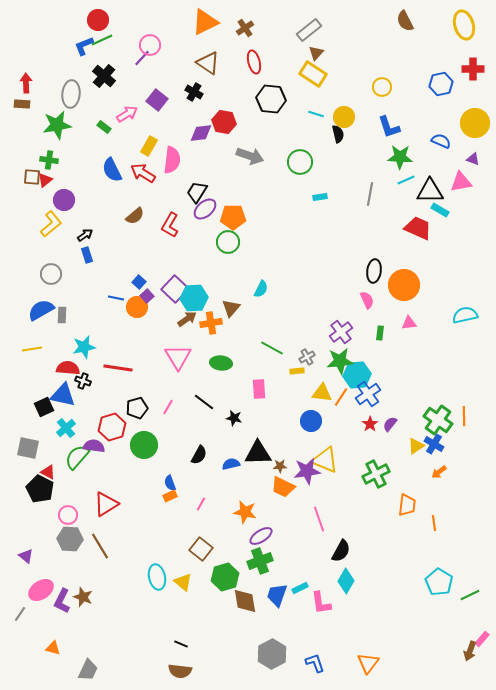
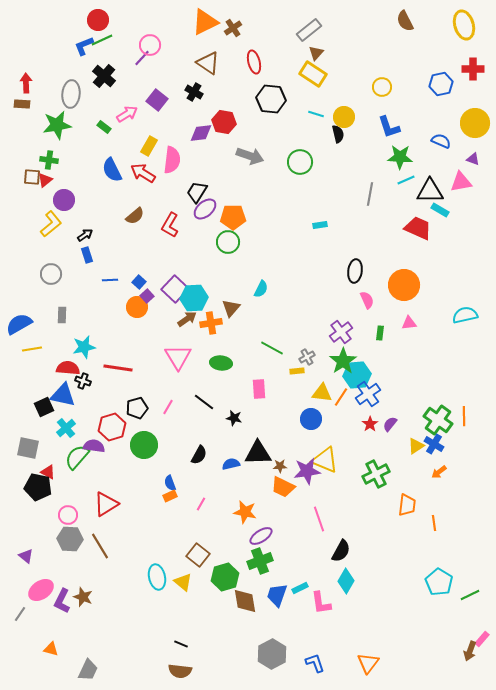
brown cross at (245, 28): moved 12 px left
cyan rectangle at (320, 197): moved 28 px down
black ellipse at (374, 271): moved 19 px left
blue line at (116, 298): moved 6 px left, 18 px up; rotated 14 degrees counterclockwise
blue semicircle at (41, 310): moved 22 px left, 14 px down
green star at (340, 361): moved 3 px right; rotated 28 degrees counterclockwise
blue circle at (311, 421): moved 2 px up
black pentagon at (40, 489): moved 2 px left, 2 px up; rotated 16 degrees counterclockwise
brown square at (201, 549): moved 3 px left, 6 px down
orange triangle at (53, 648): moved 2 px left, 1 px down
